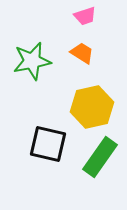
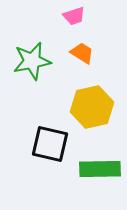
pink trapezoid: moved 11 px left
black square: moved 2 px right
green rectangle: moved 12 px down; rotated 54 degrees clockwise
